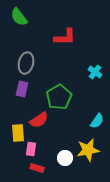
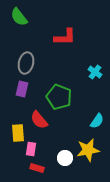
green pentagon: rotated 20 degrees counterclockwise
red semicircle: rotated 84 degrees clockwise
